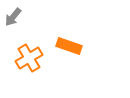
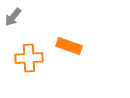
orange cross: rotated 28 degrees clockwise
